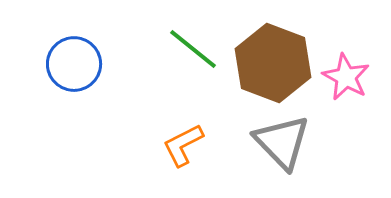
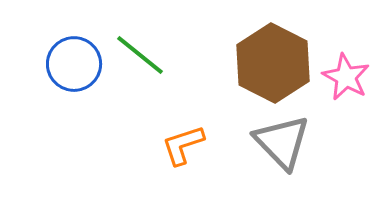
green line: moved 53 px left, 6 px down
brown hexagon: rotated 6 degrees clockwise
orange L-shape: rotated 9 degrees clockwise
